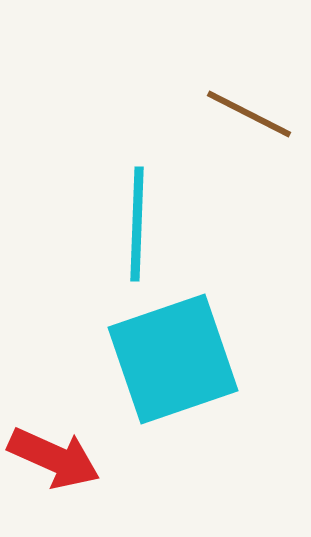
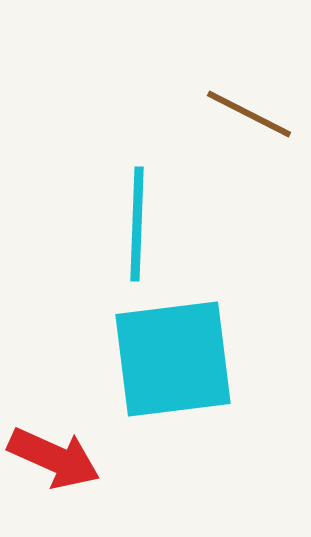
cyan square: rotated 12 degrees clockwise
